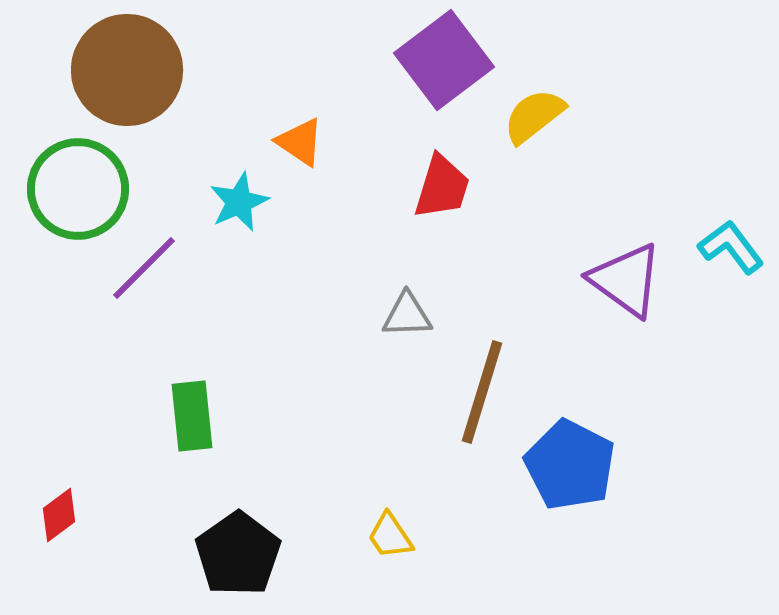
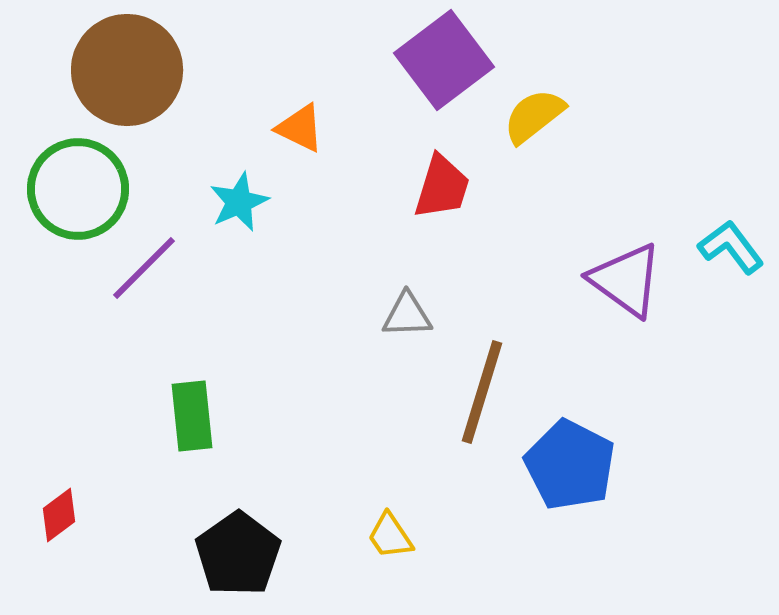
orange triangle: moved 14 px up; rotated 8 degrees counterclockwise
